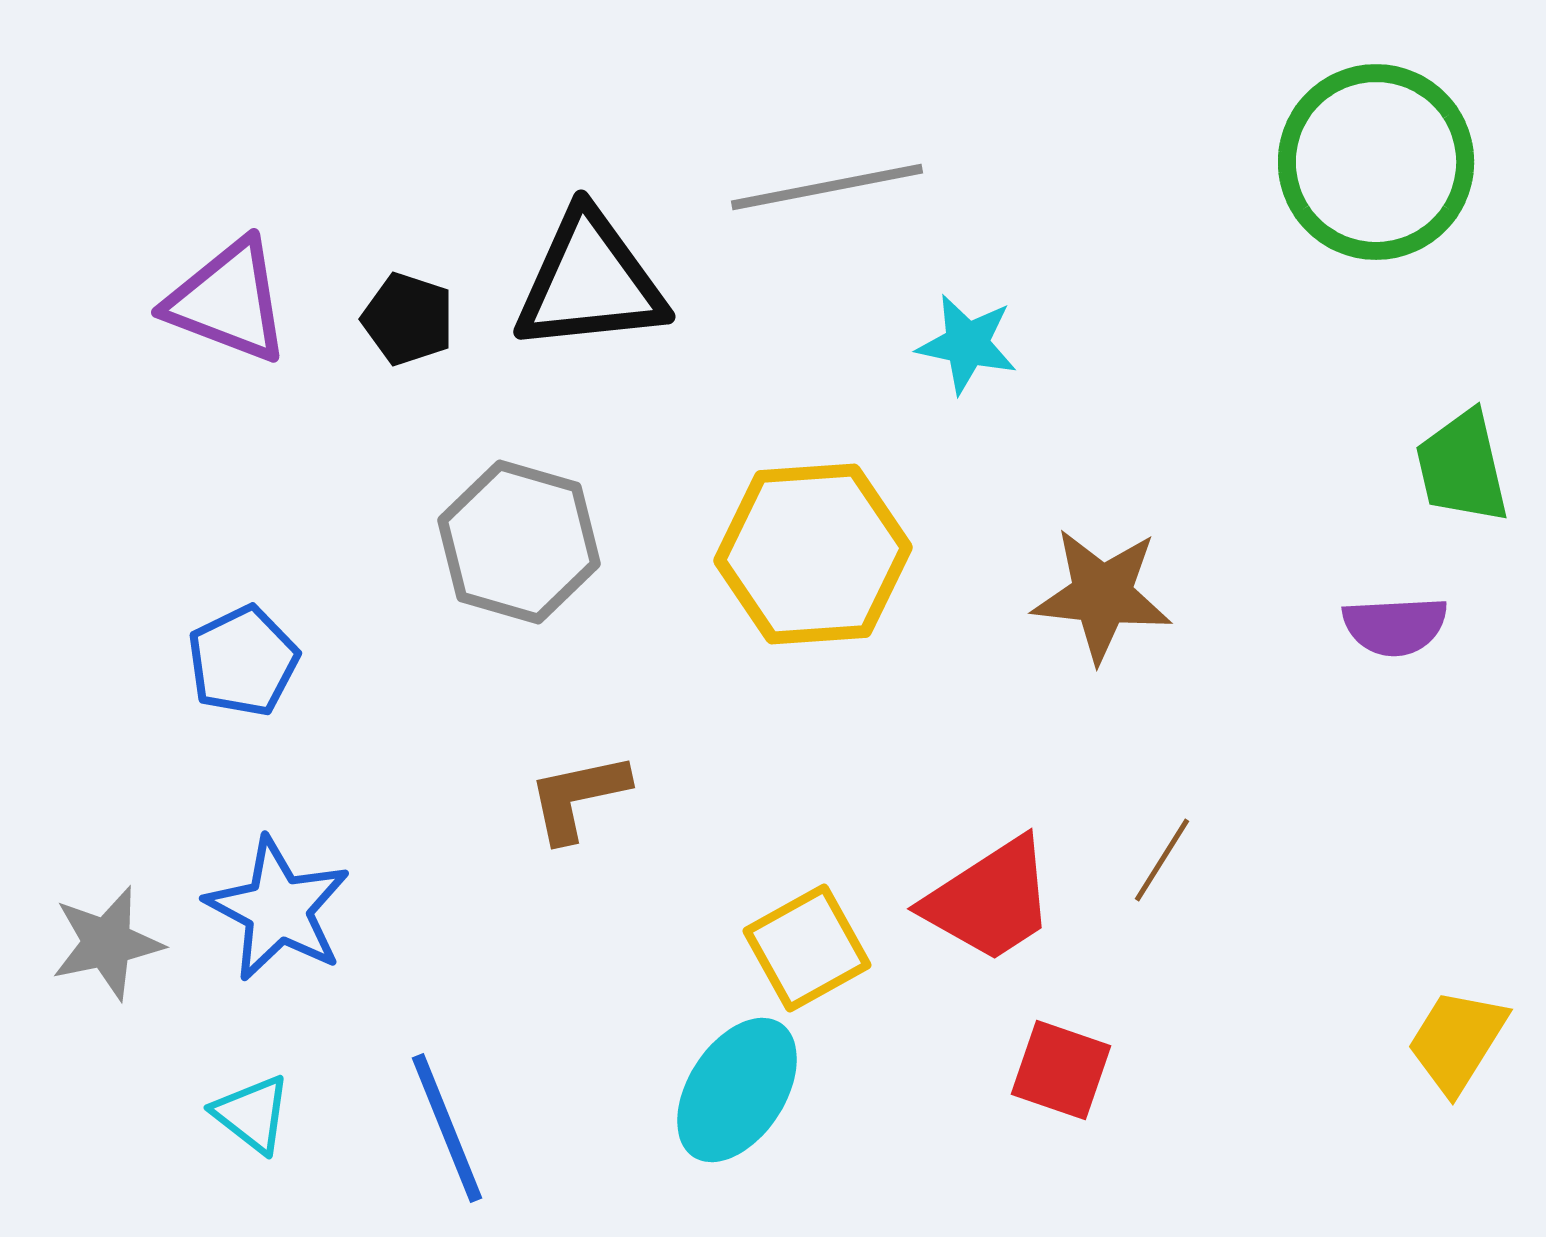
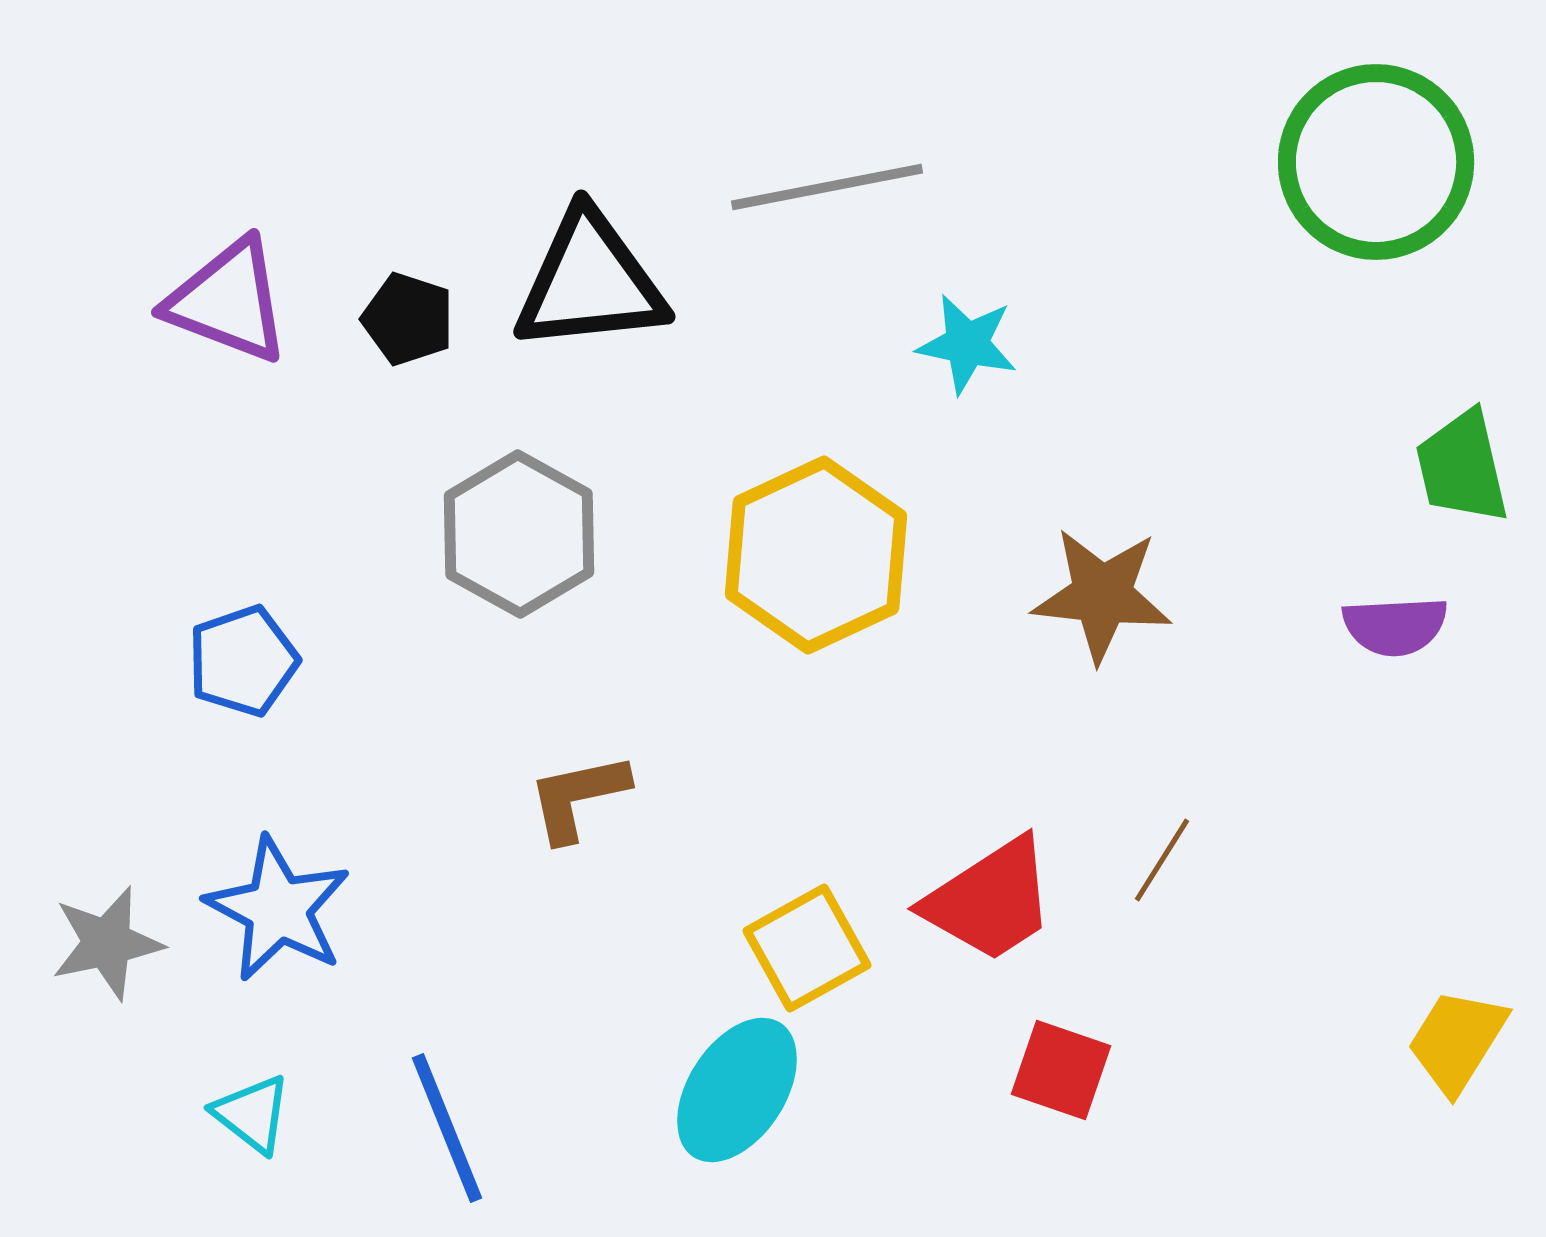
gray hexagon: moved 8 px up; rotated 13 degrees clockwise
yellow hexagon: moved 3 px right, 1 px down; rotated 21 degrees counterclockwise
blue pentagon: rotated 7 degrees clockwise
